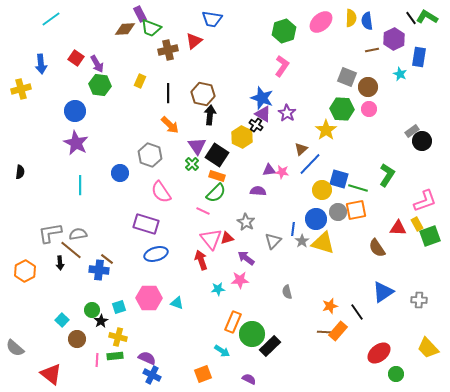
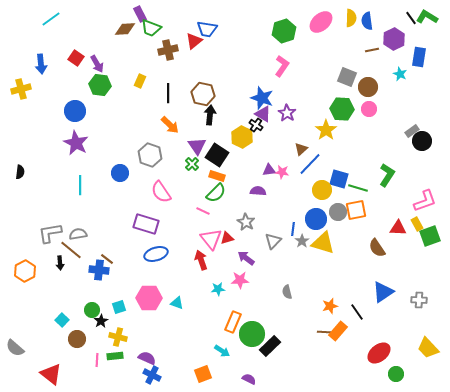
blue trapezoid at (212, 19): moved 5 px left, 10 px down
